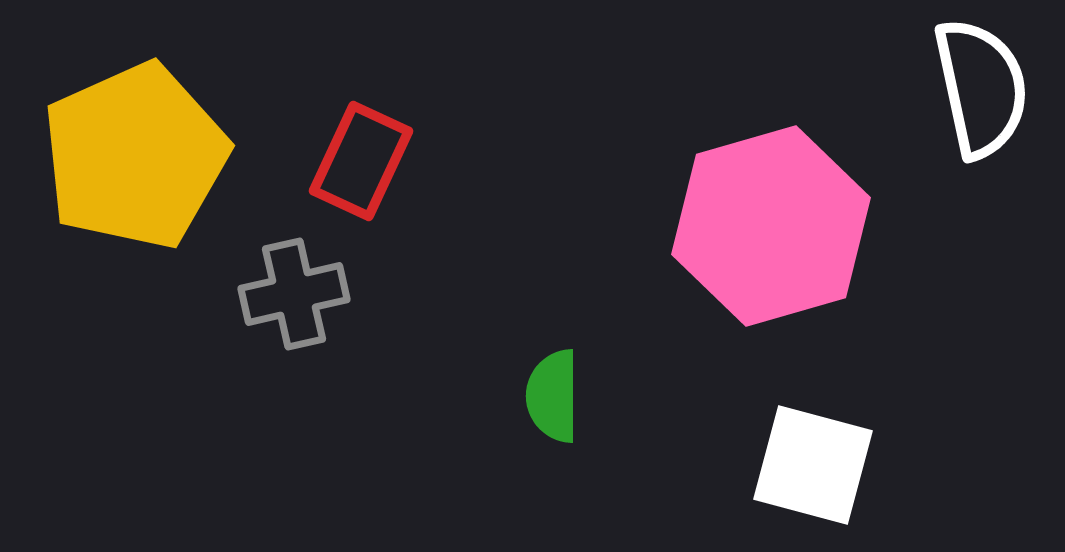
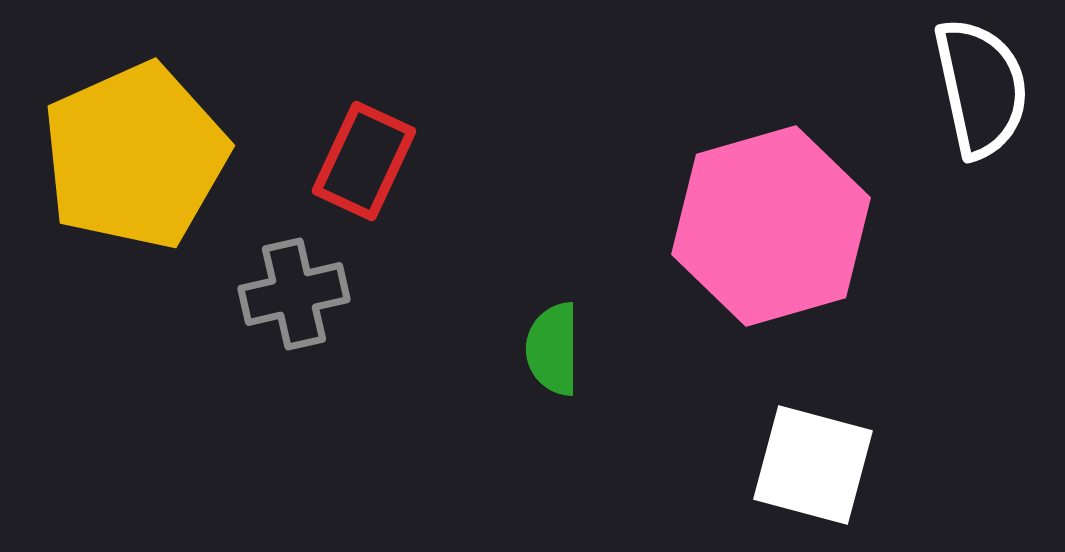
red rectangle: moved 3 px right
green semicircle: moved 47 px up
